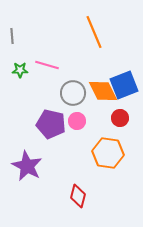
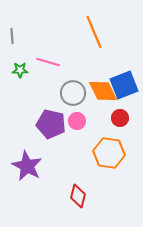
pink line: moved 1 px right, 3 px up
orange hexagon: moved 1 px right
